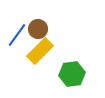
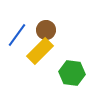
brown circle: moved 8 px right, 1 px down
green hexagon: moved 1 px up; rotated 15 degrees clockwise
